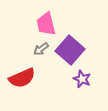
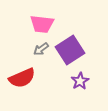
pink trapezoid: moved 4 px left; rotated 70 degrees counterclockwise
purple square: rotated 16 degrees clockwise
purple star: moved 2 px left, 2 px down; rotated 18 degrees clockwise
